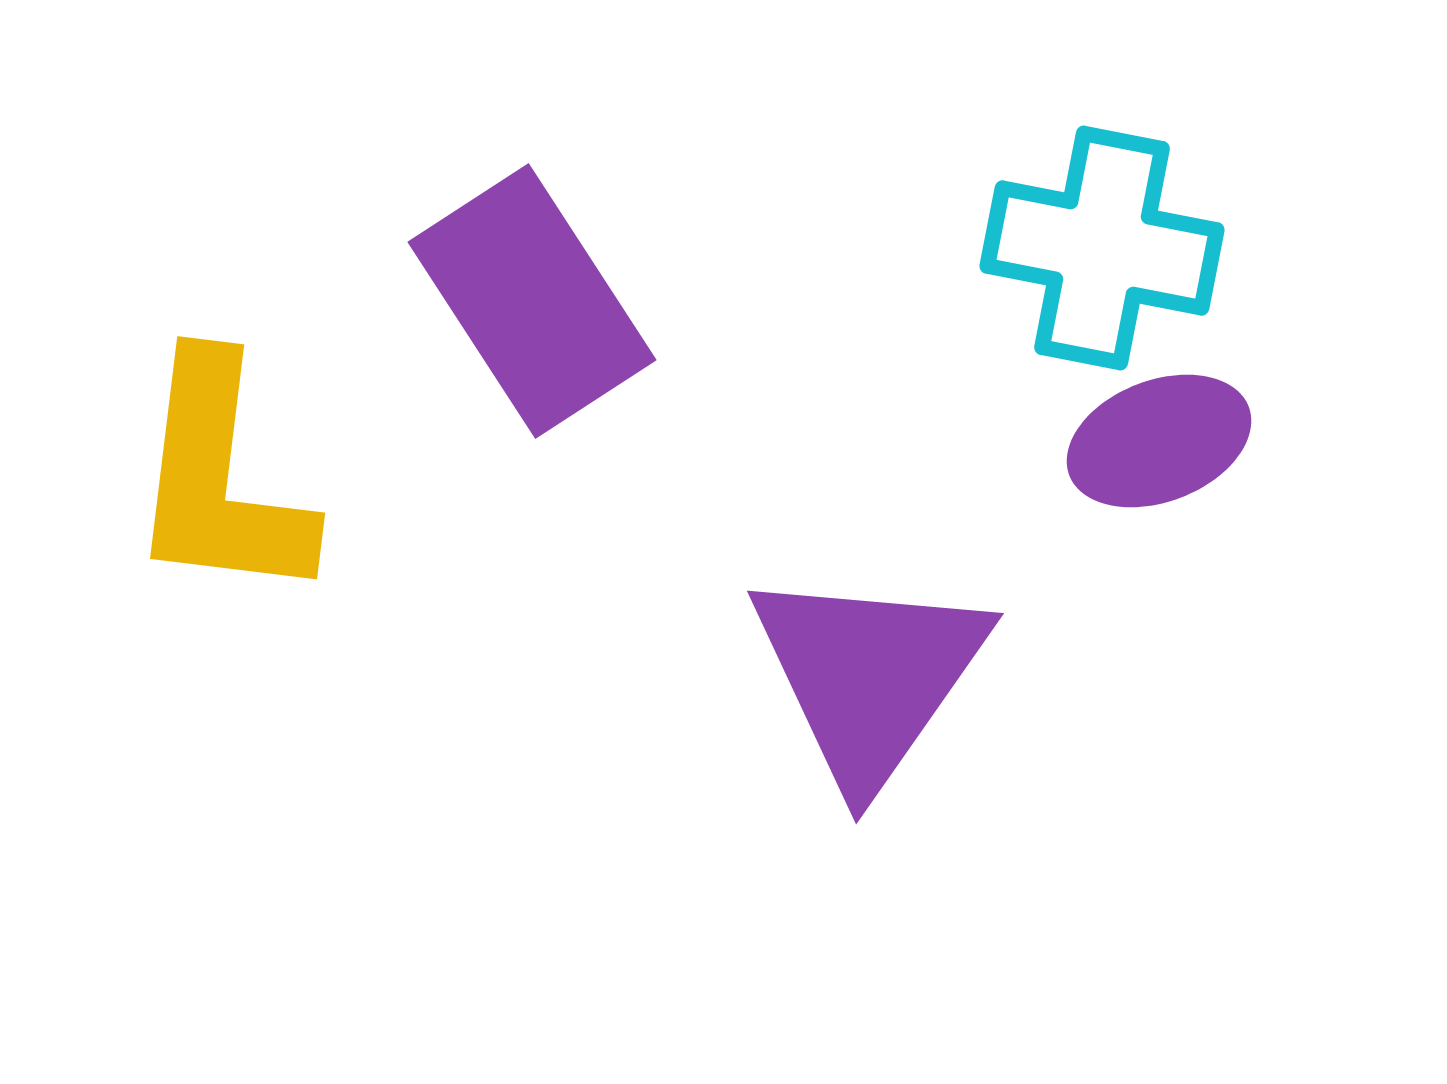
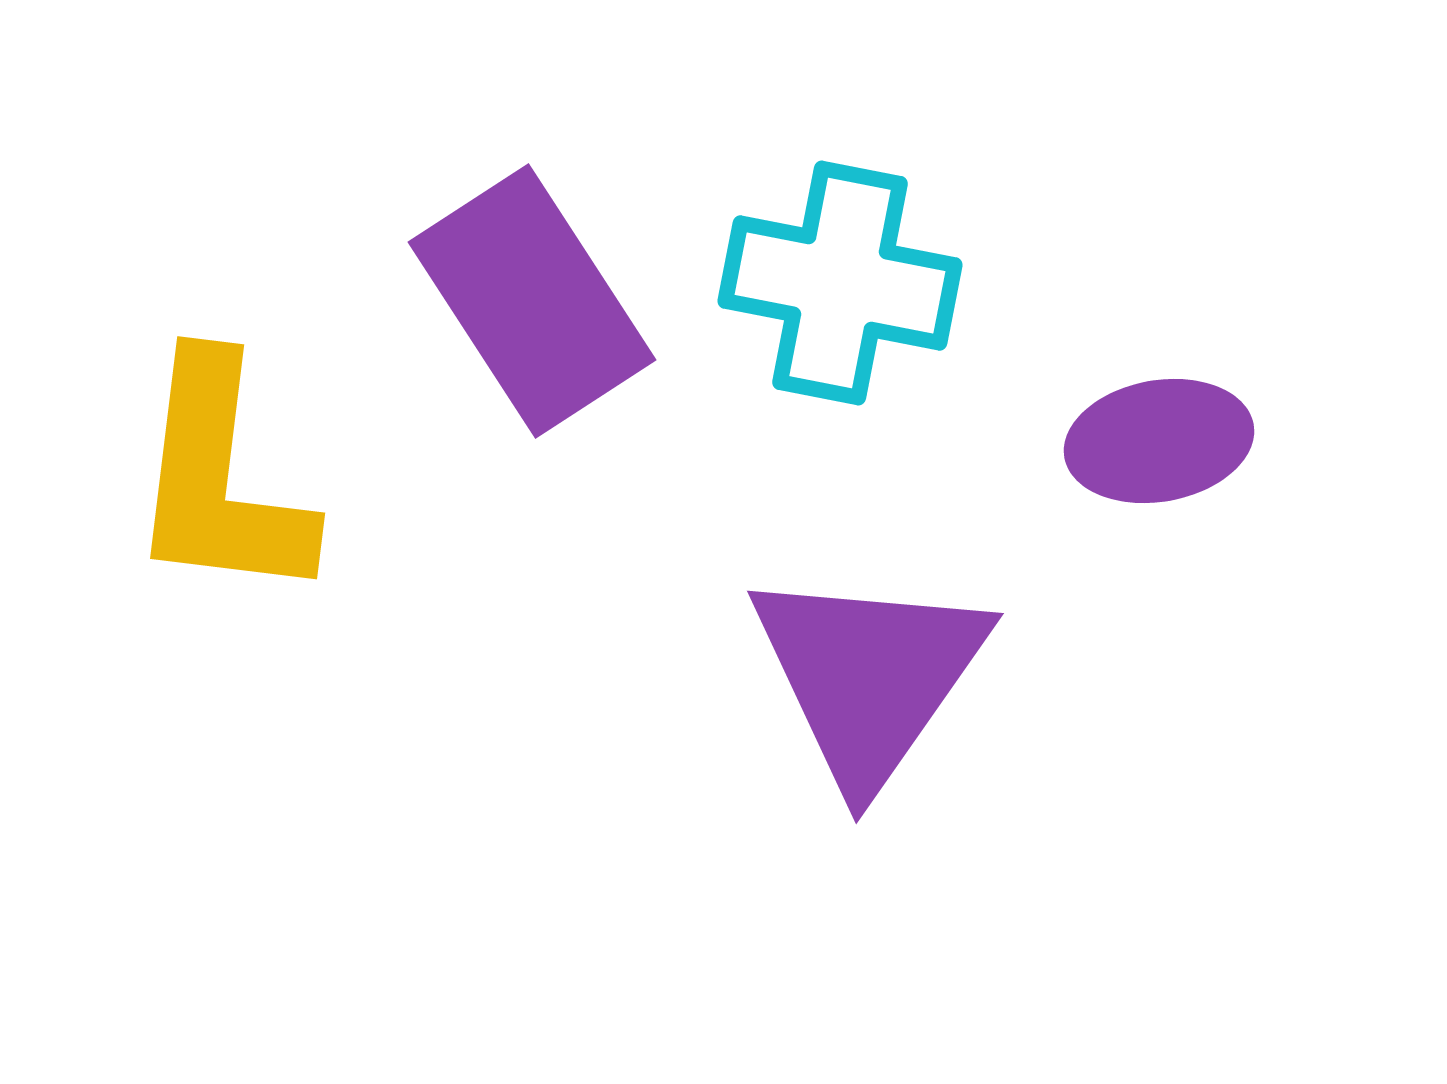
cyan cross: moved 262 px left, 35 px down
purple ellipse: rotated 11 degrees clockwise
